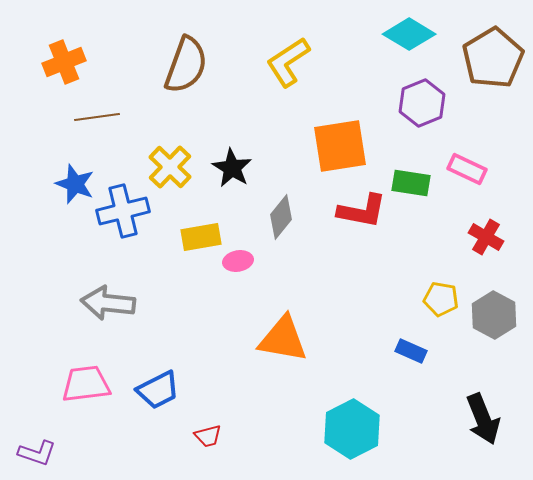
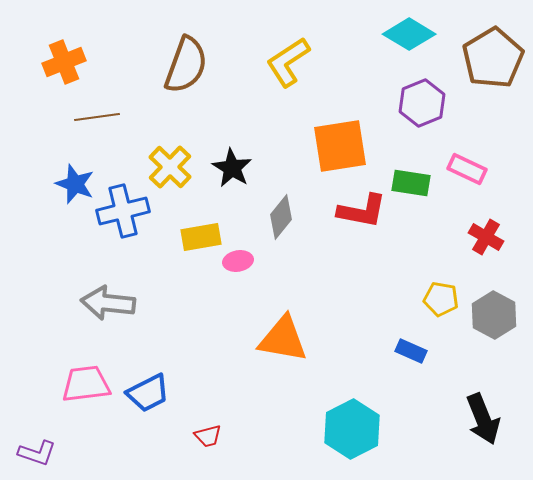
blue trapezoid: moved 10 px left, 3 px down
